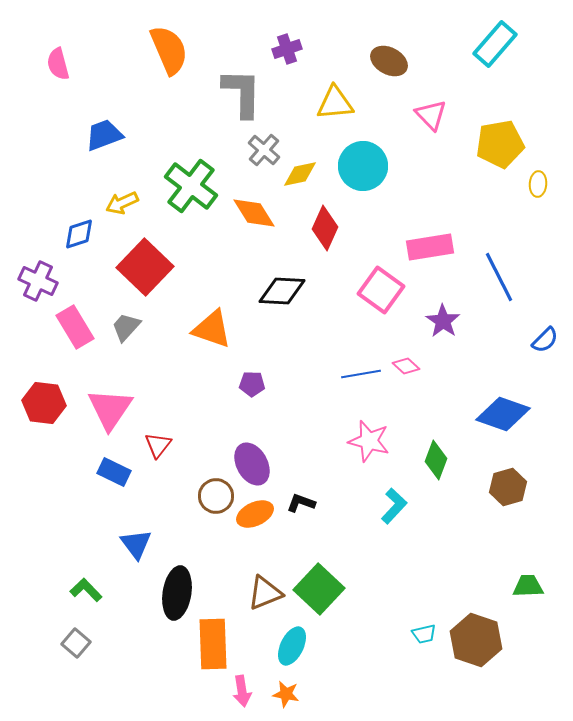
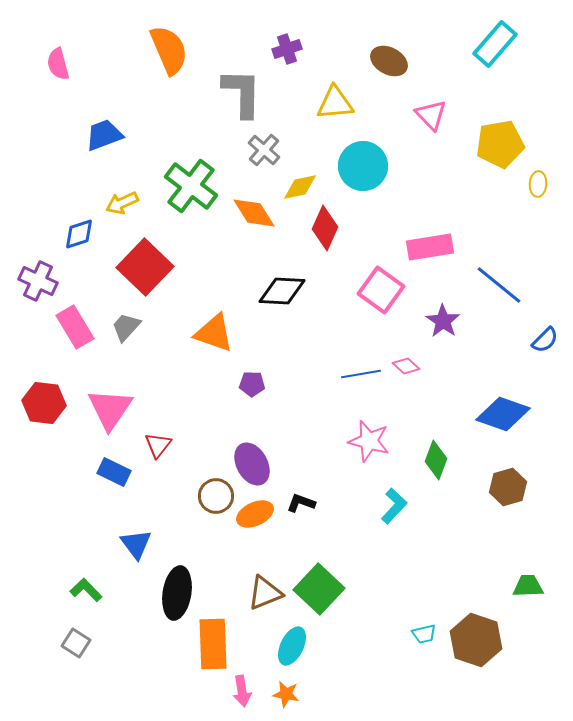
yellow diamond at (300, 174): moved 13 px down
blue line at (499, 277): moved 8 px down; rotated 24 degrees counterclockwise
orange triangle at (212, 329): moved 2 px right, 4 px down
gray square at (76, 643): rotated 8 degrees counterclockwise
